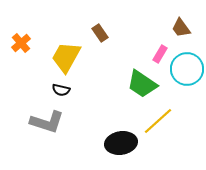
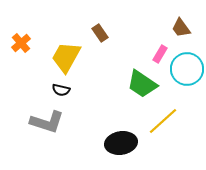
yellow line: moved 5 px right
